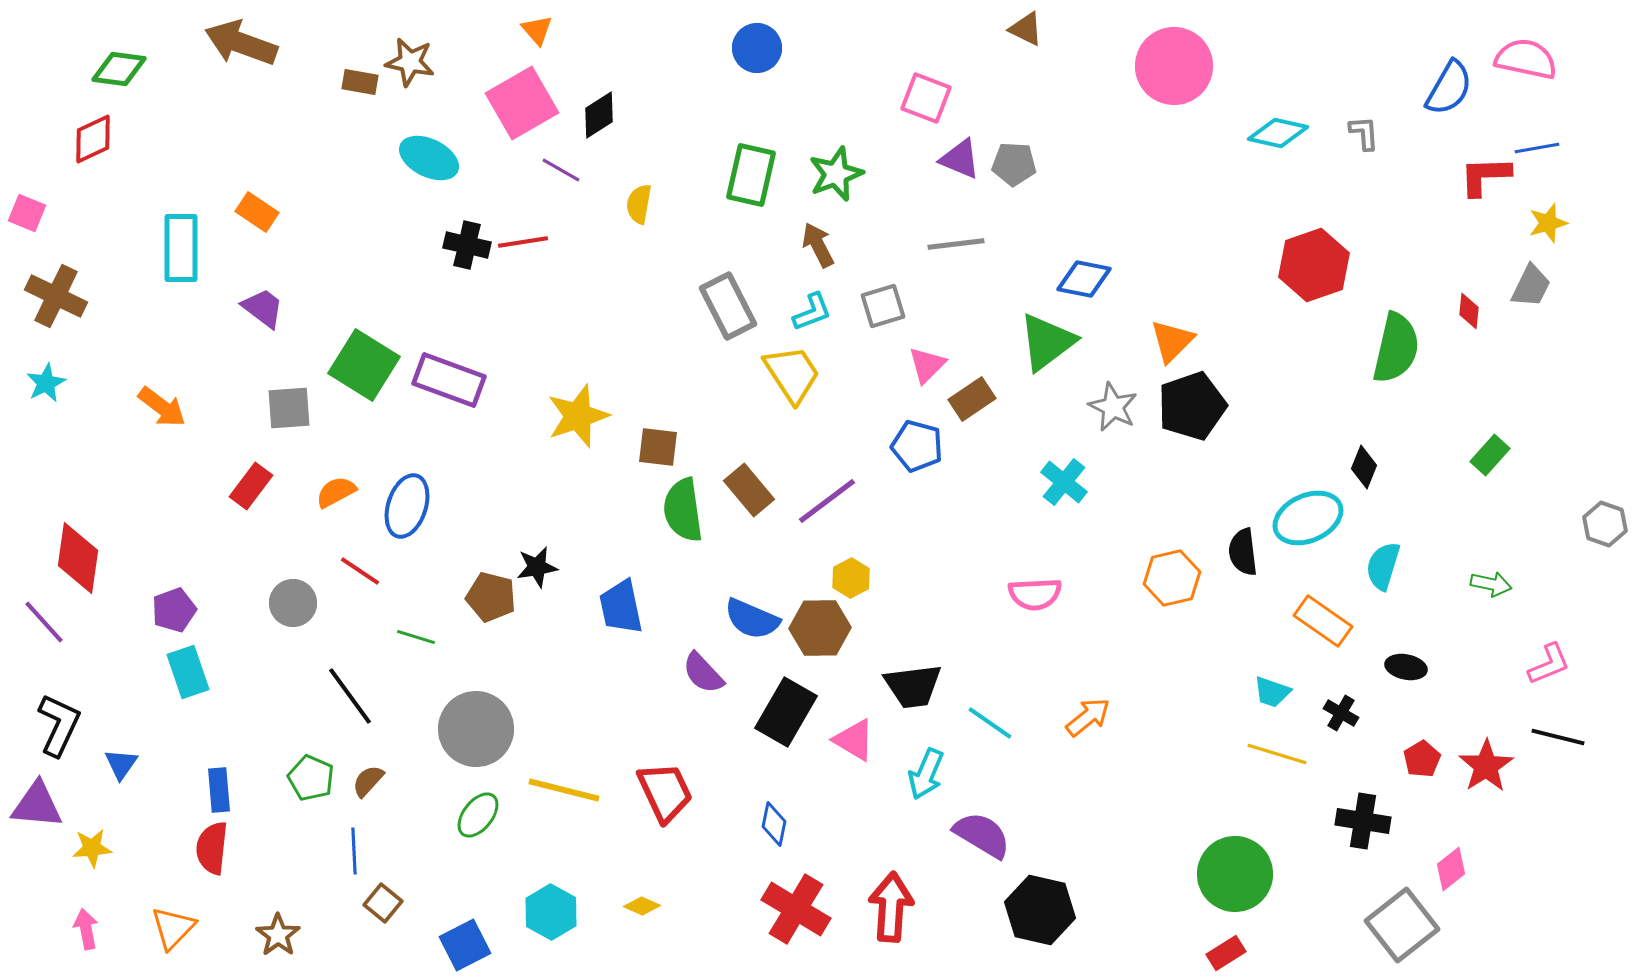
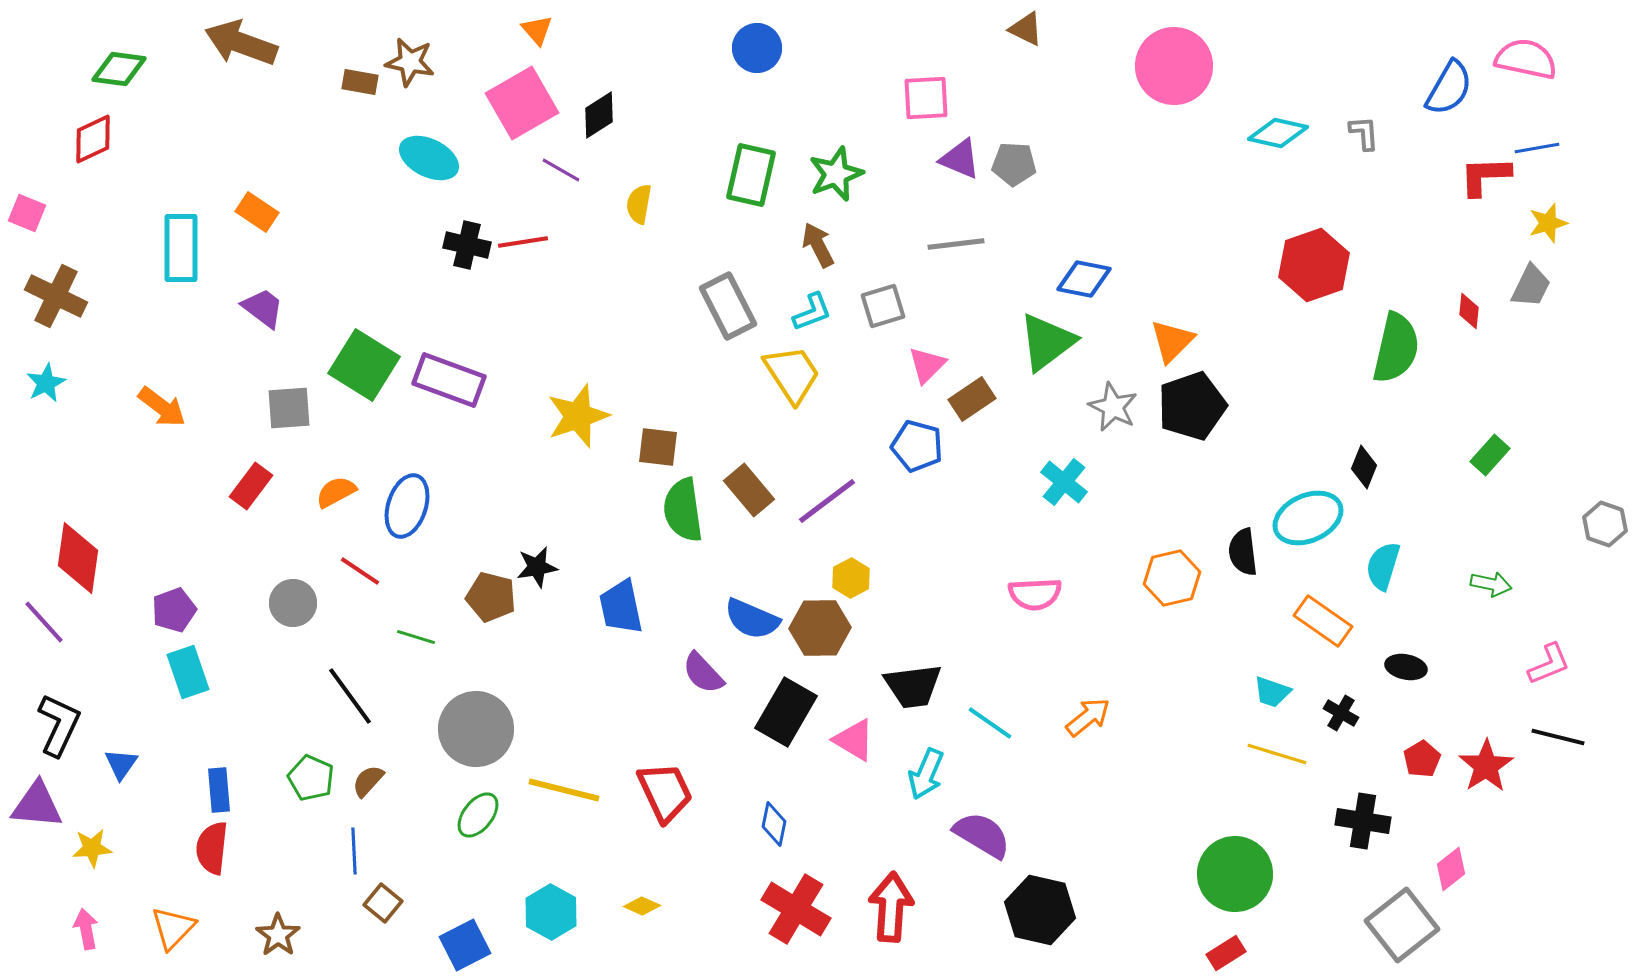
pink square at (926, 98): rotated 24 degrees counterclockwise
